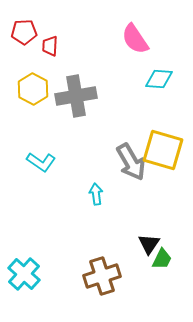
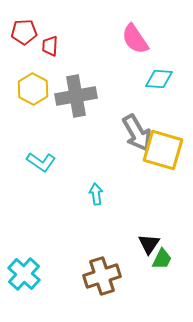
gray arrow: moved 6 px right, 29 px up
